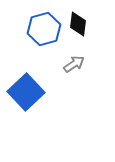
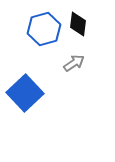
gray arrow: moved 1 px up
blue square: moved 1 px left, 1 px down
